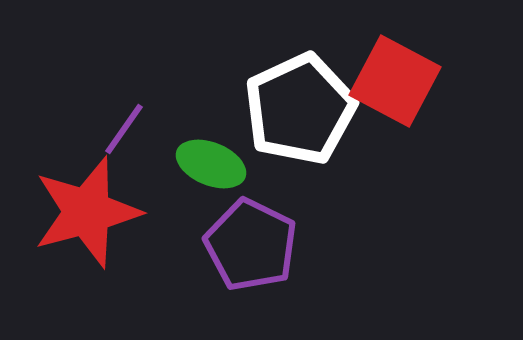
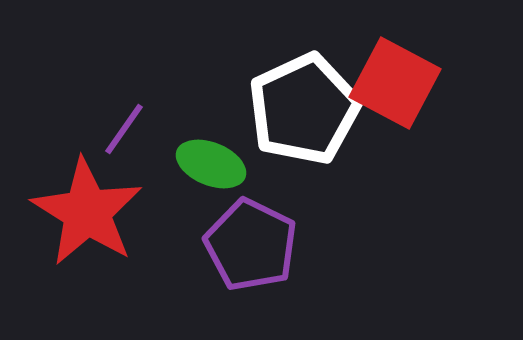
red square: moved 2 px down
white pentagon: moved 4 px right
red star: rotated 25 degrees counterclockwise
